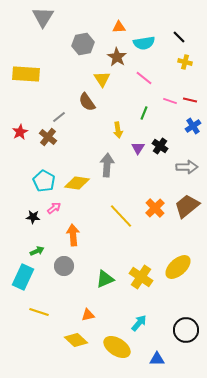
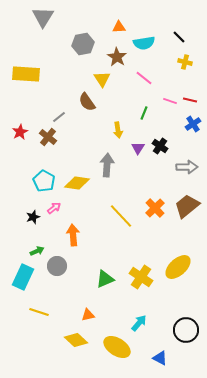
blue cross at (193, 126): moved 2 px up
black star at (33, 217): rotated 24 degrees counterclockwise
gray circle at (64, 266): moved 7 px left
blue triangle at (157, 359): moved 3 px right, 1 px up; rotated 28 degrees clockwise
